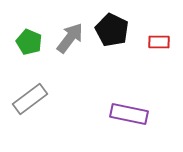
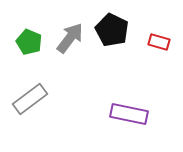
red rectangle: rotated 15 degrees clockwise
